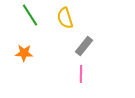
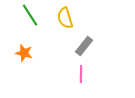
orange star: rotated 12 degrees clockwise
